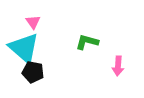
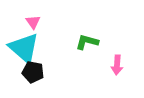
pink arrow: moved 1 px left, 1 px up
